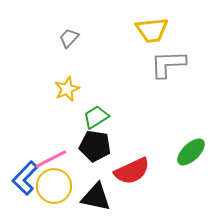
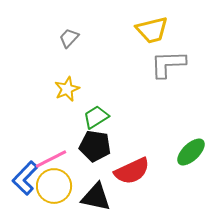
yellow trapezoid: rotated 8 degrees counterclockwise
